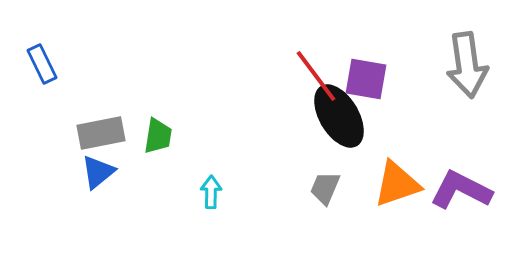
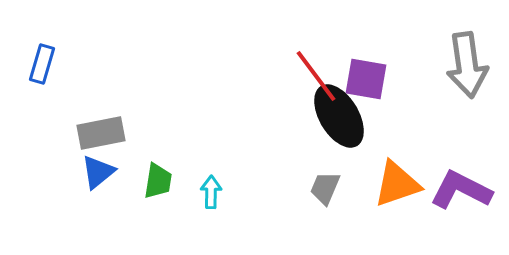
blue rectangle: rotated 42 degrees clockwise
green trapezoid: moved 45 px down
